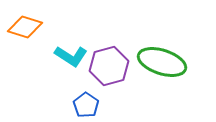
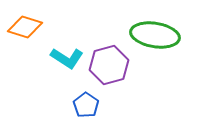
cyan L-shape: moved 4 px left, 2 px down
green ellipse: moved 7 px left, 27 px up; rotated 9 degrees counterclockwise
purple hexagon: moved 1 px up
